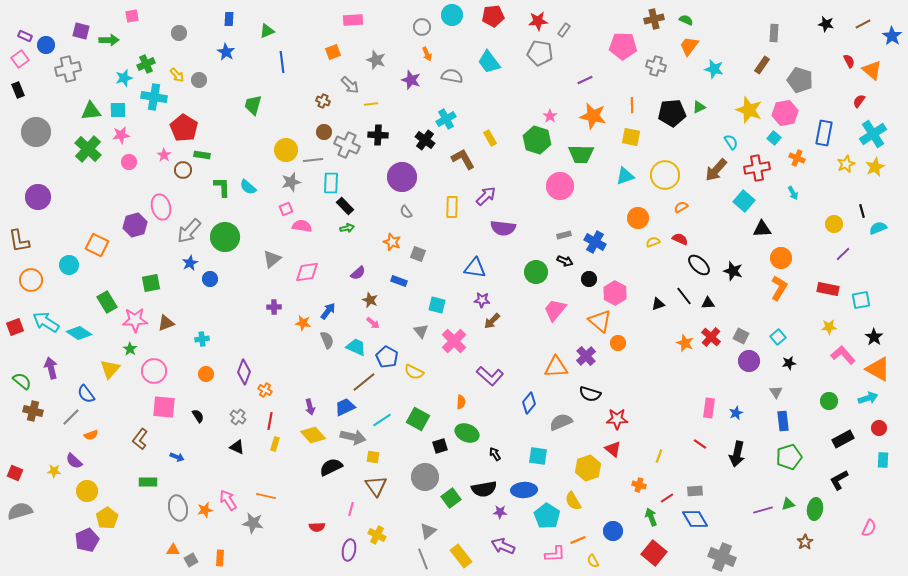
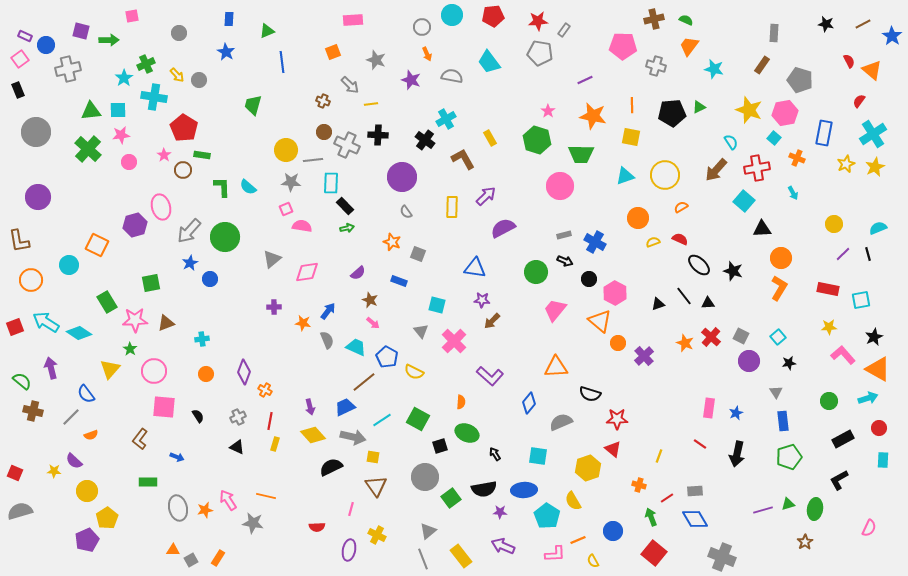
cyan star at (124, 78): rotated 18 degrees counterclockwise
pink star at (550, 116): moved 2 px left, 5 px up
gray star at (291, 182): rotated 18 degrees clockwise
black line at (862, 211): moved 6 px right, 43 px down
purple semicircle at (503, 228): rotated 145 degrees clockwise
black star at (874, 337): rotated 12 degrees clockwise
purple cross at (586, 356): moved 58 px right
gray cross at (238, 417): rotated 28 degrees clockwise
orange rectangle at (220, 558): moved 2 px left; rotated 28 degrees clockwise
